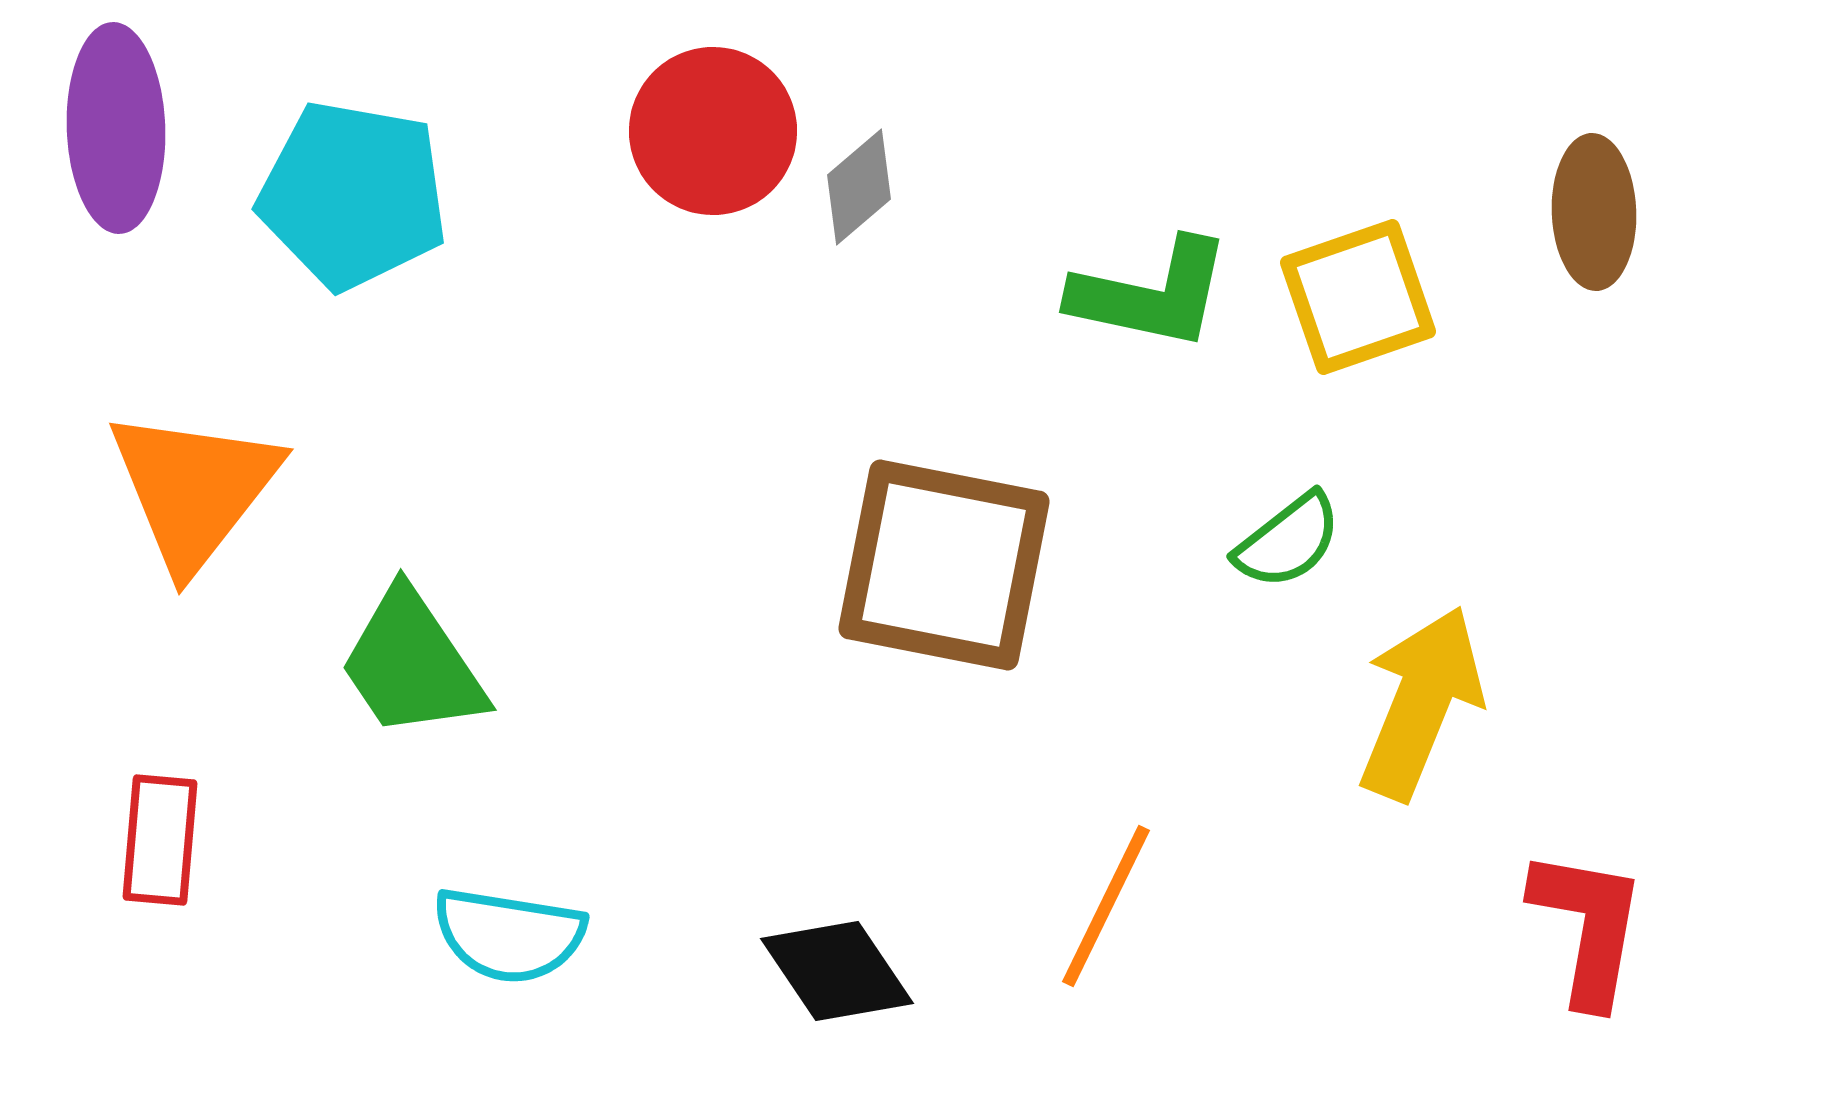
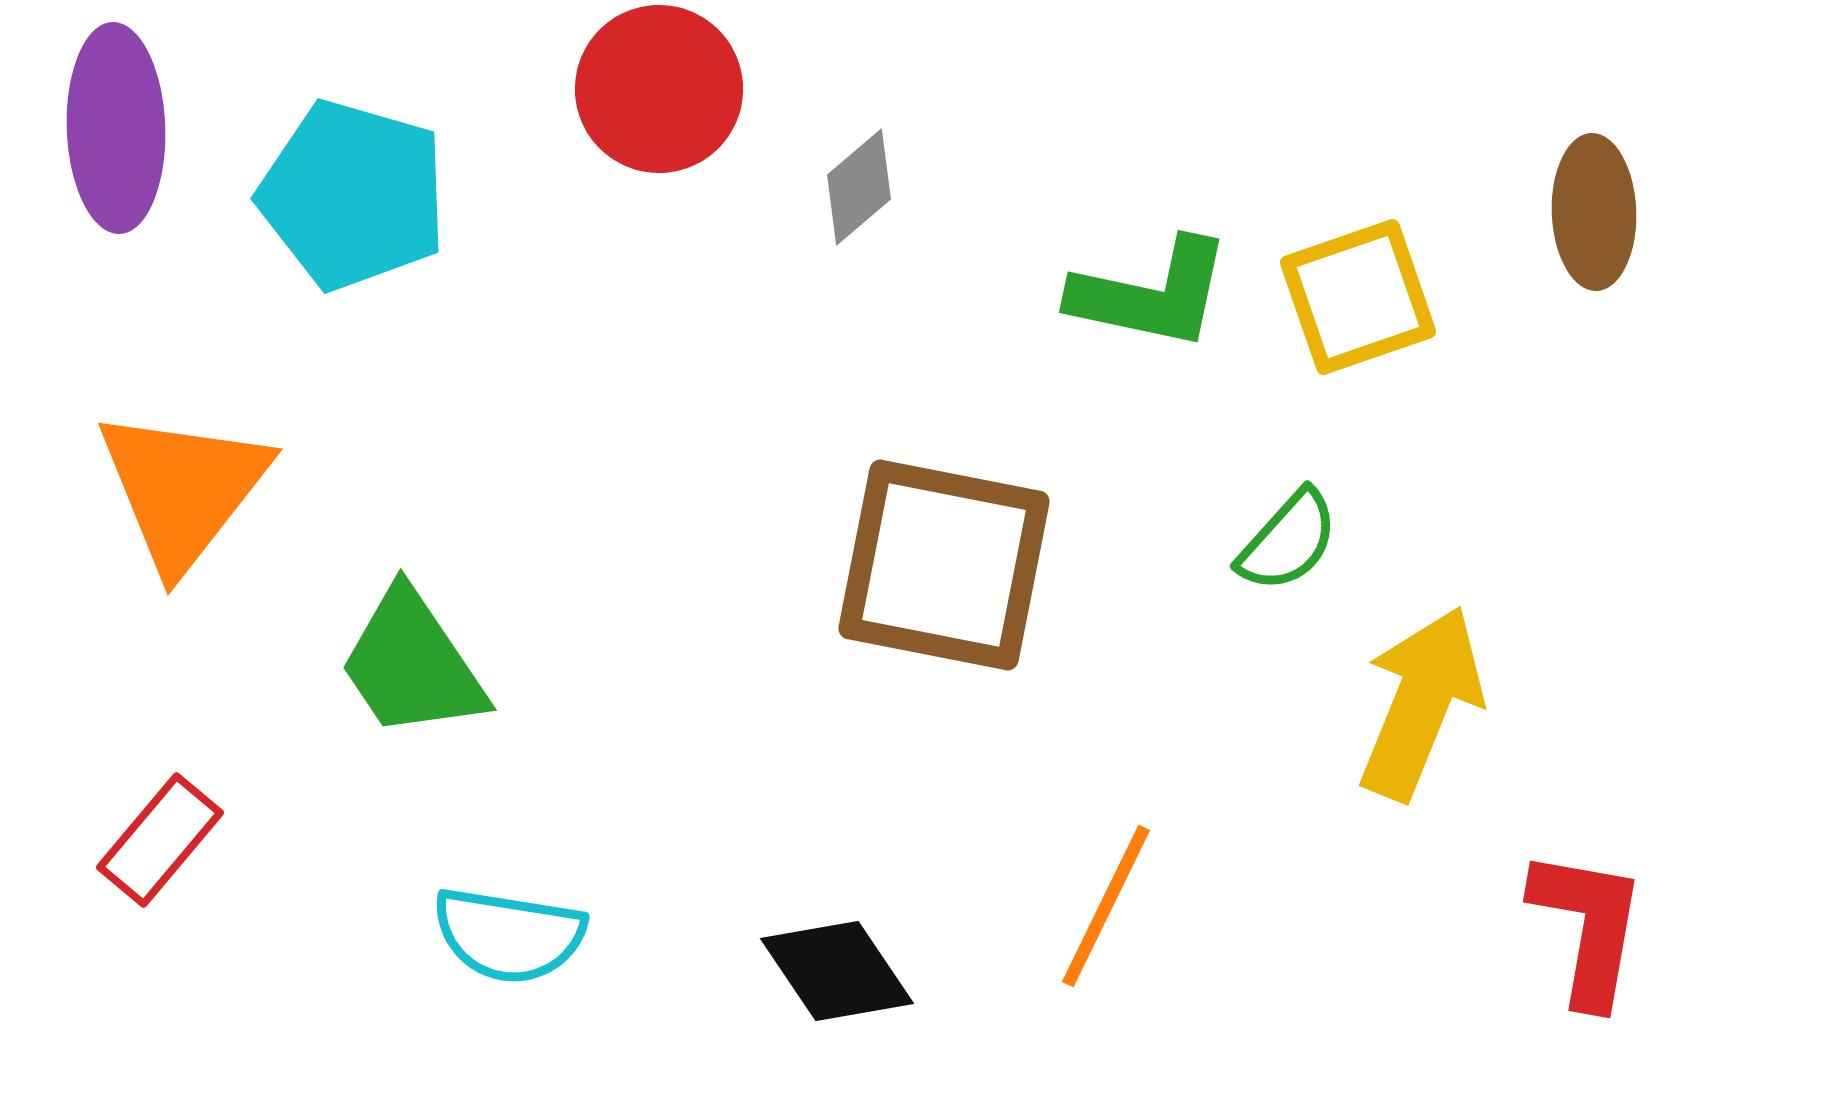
red circle: moved 54 px left, 42 px up
cyan pentagon: rotated 6 degrees clockwise
orange triangle: moved 11 px left
green semicircle: rotated 10 degrees counterclockwise
red rectangle: rotated 35 degrees clockwise
